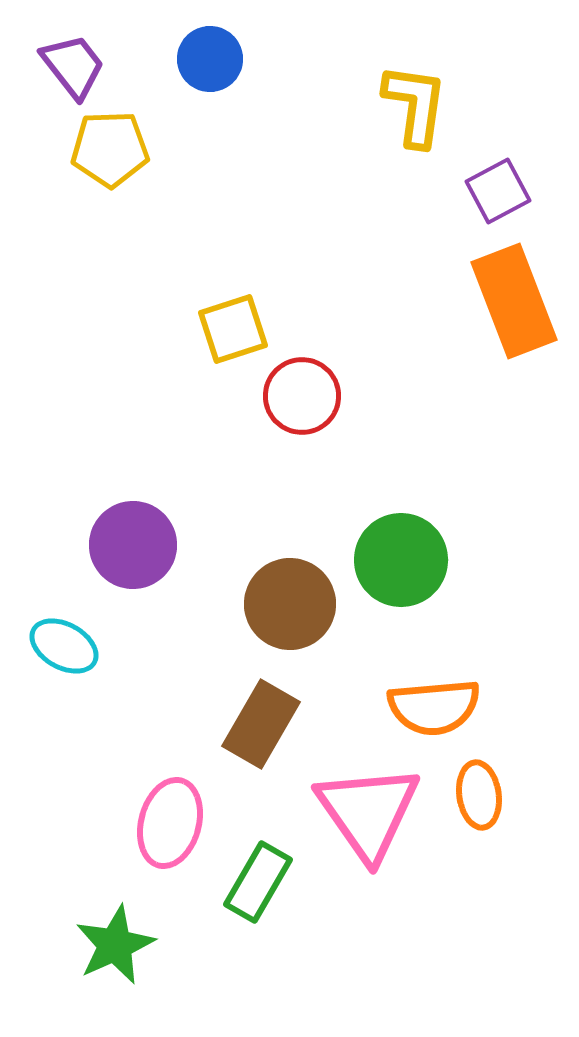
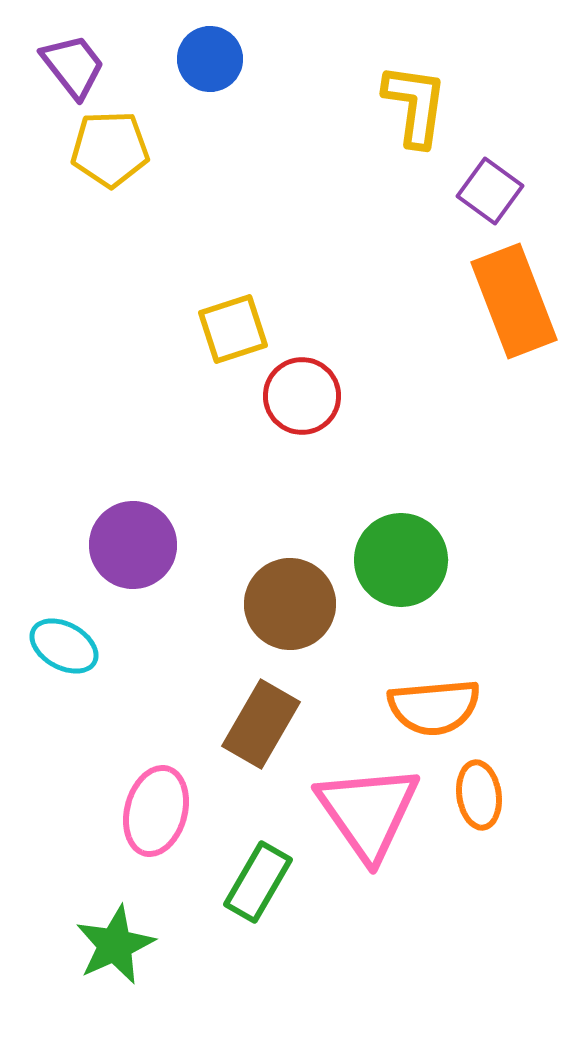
purple square: moved 8 px left; rotated 26 degrees counterclockwise
pink ellipse: moved 14 px left, 12 px up
